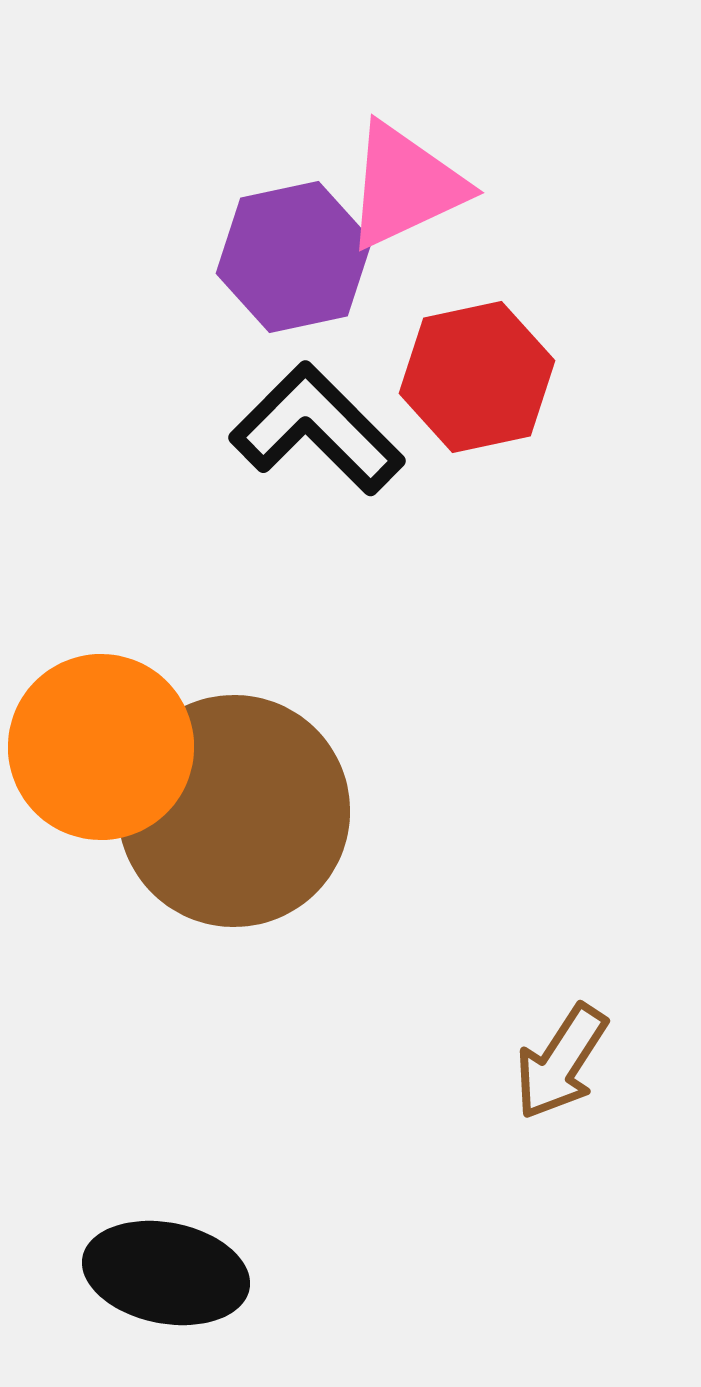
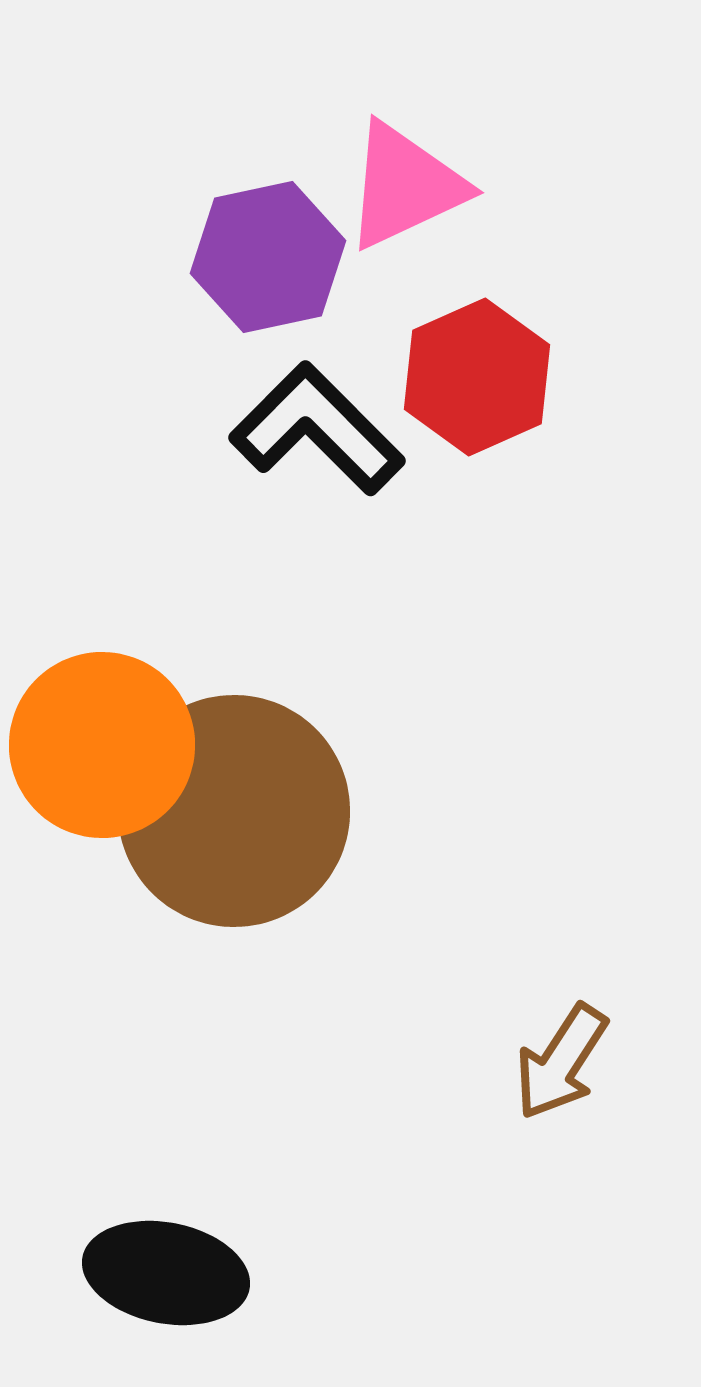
purple hexagon: moved 26 px left
red hexagon: rotated 12 degrees counterclockwise
orange circle: moved 1 px right, 2 px up
